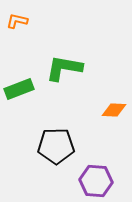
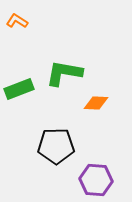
orange L-shape: rotated 20 degrees clockwise
green L-shape: moved 5 px down
orange diamond: moved 18 px left, 7 px up
purple hexagon: moved 1 px up
